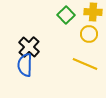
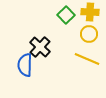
yellow cross: moved 3 px left
black cross: moved 11 px right
yellow line: moved 2 px right, 5 px up
